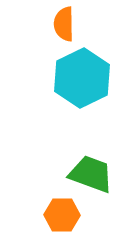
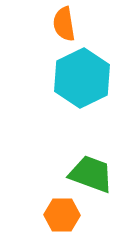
orange semicircle: rotated 8 degrees counterclockwise
